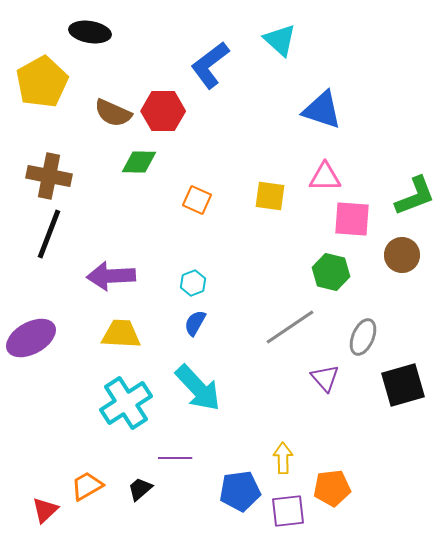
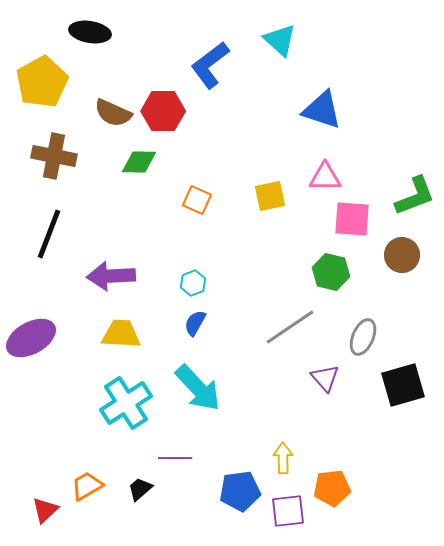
brown cross: moved 5 px right, 20 px up
yellow square: rotated 20 degrees counterclockwise
